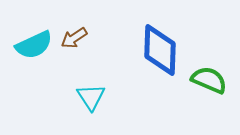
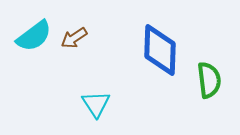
cyan semicircle: moved 9 px up; rotated 12 degrees counterclockwise
green semicircle: rotated 60 degrees clockwise
cyan triangle: moved 5 px right, 7 px down
